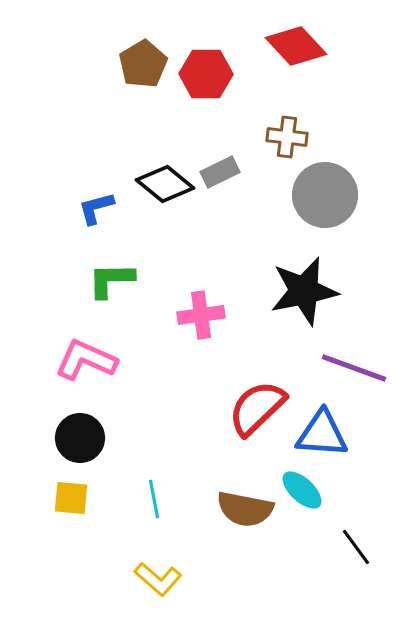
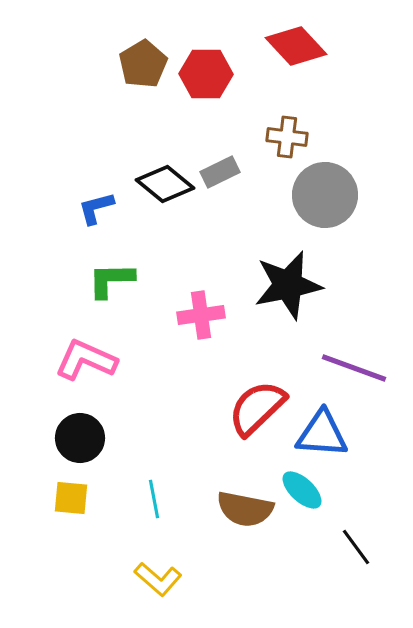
black star: moved 16 px left, 6 px up
